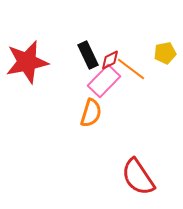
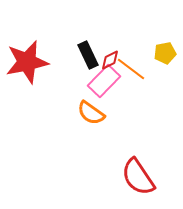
orange semicircle: rotated 108 degrees clockwise
